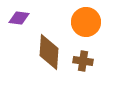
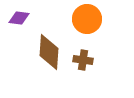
orange circle: moved 1 px right, 3 px up
brown cross: moved 1 px up
